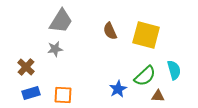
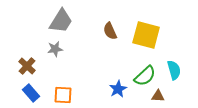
brown cross: moved 1 px right, 1 px up
blue rectangle: rotated 66 degrees clockwise
